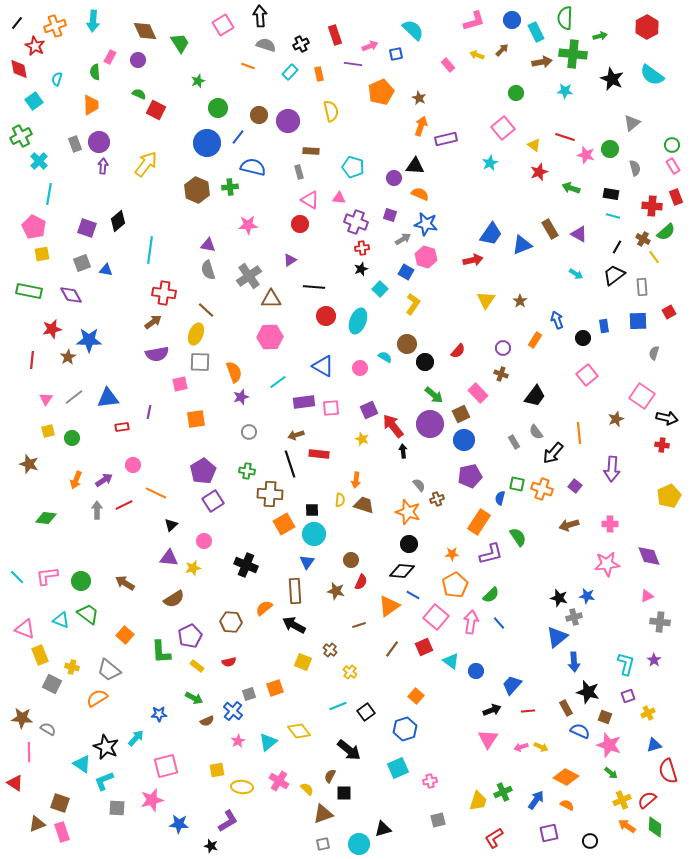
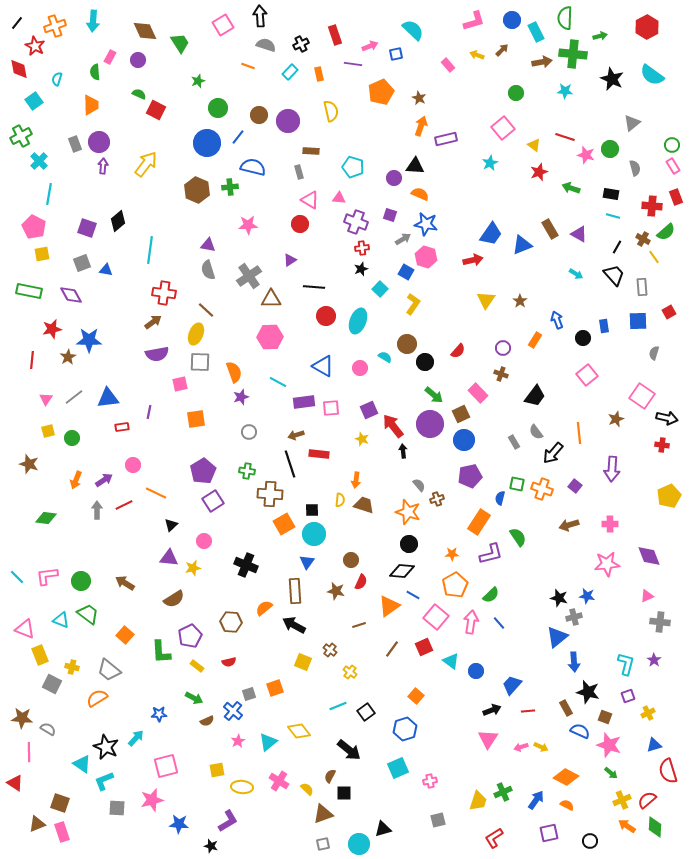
black trapezoid at (614, 275): rotated 85 degrees clockwise
cyan line at (278, 382): rotated 66 degrees clockwise
